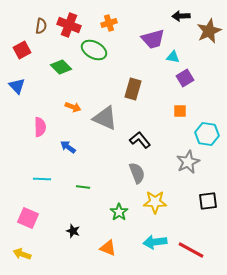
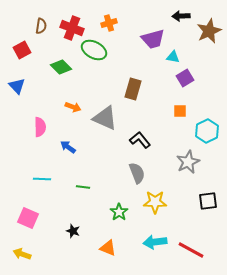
red cross: moved 3 px right, 3 px down
cyan hexagon: moved 3 px up; rotated 25 degrees clockwise
